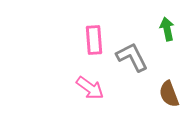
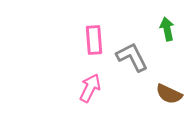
pink arrow: rotated 100 degrees counterclockwise
brown semicircle: rotated 44 degrees counterclockwise
